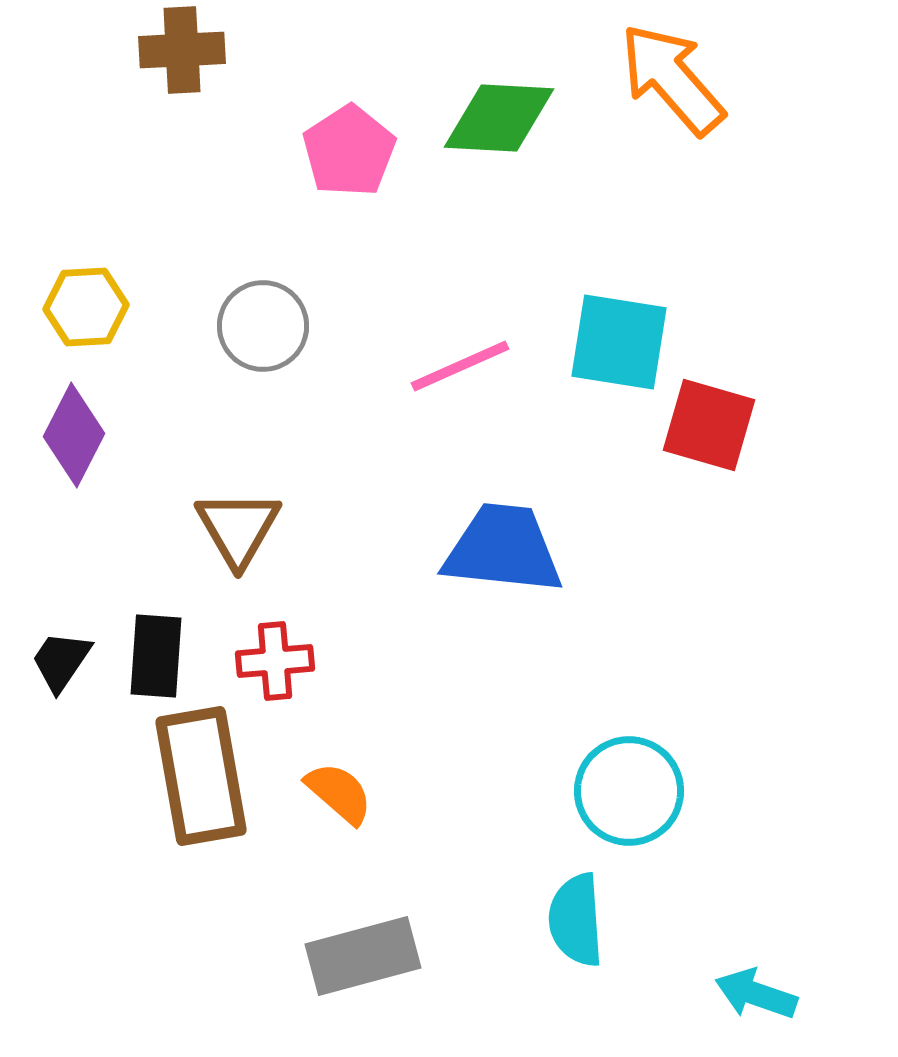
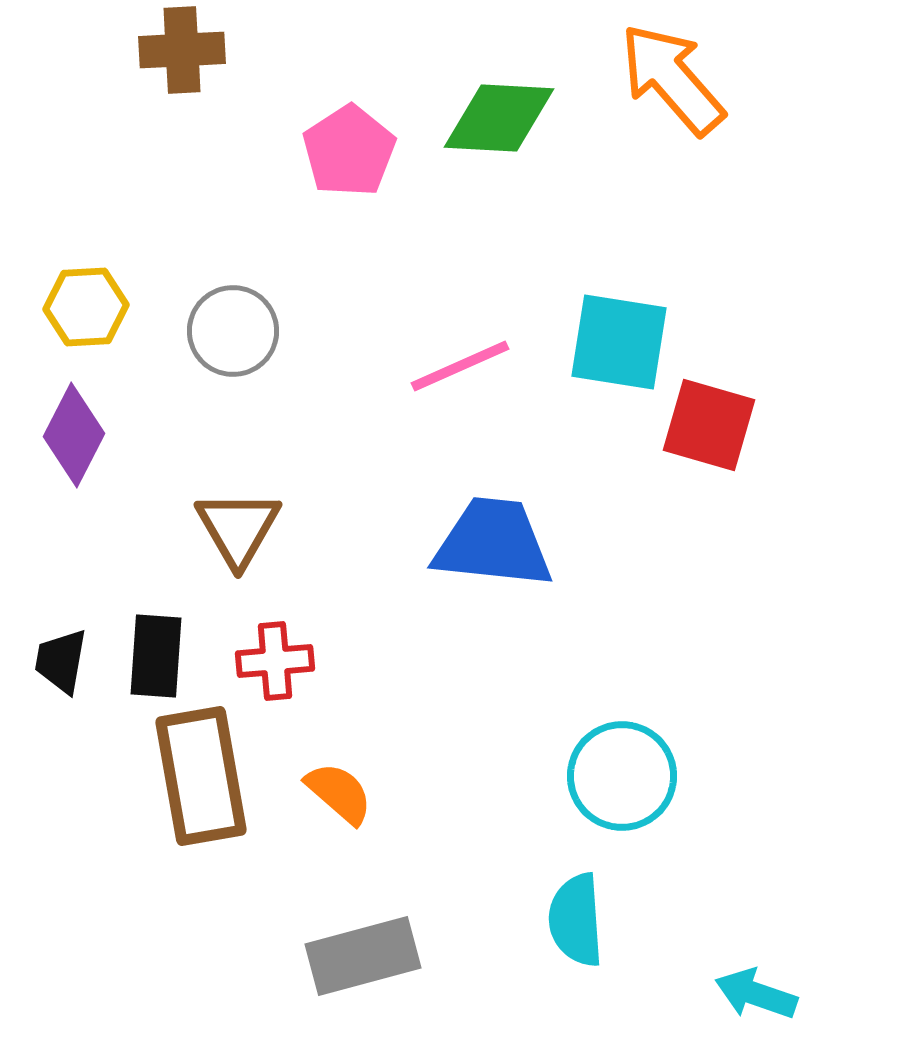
gray circle: moved 30 px left, 5 px down
blue trapezoid: moved 10 px left, 6 px up
black trapezoid: rotated 24 degrees counterclockwise
cyan circle: moved 7 px left, 15 px up
